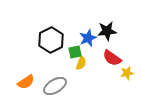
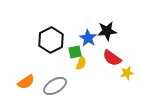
blue star: rotated 18 degrees counterclockwise
